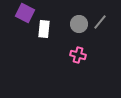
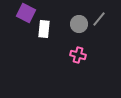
purple square: moved 1 px right
gray line: moved 1 px left, 3 px up
